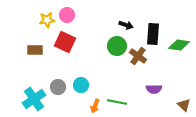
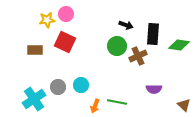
pink circle: moved 1 px left, 1 px up
brown cross: rotated 30 degrees clockwise
